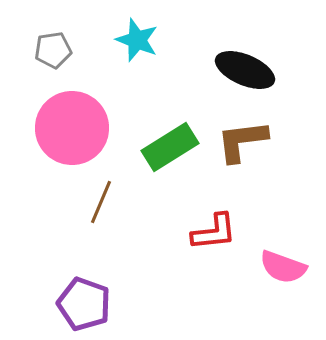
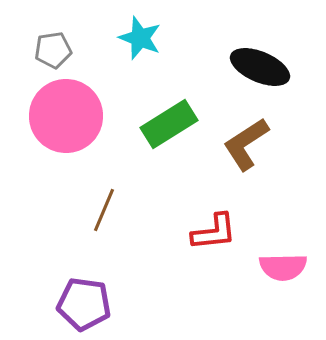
cyan star: moved 3 px right, 2 px up
black ellipse: moved 15 px right, 3 px up
pink circle: moved 6 px left, 12 px up
brown L-shape: moved 4 px right, 3 px down; rotated 26 degrees counterclockwise
green rectangle: moved 1 px left, 23 px up
brown line: moved 3 px right, 8 px down
pink semicircle: rotated 21 degrees counterclockwise
purple pentagon: rotated 12 degrees counterclockwise
